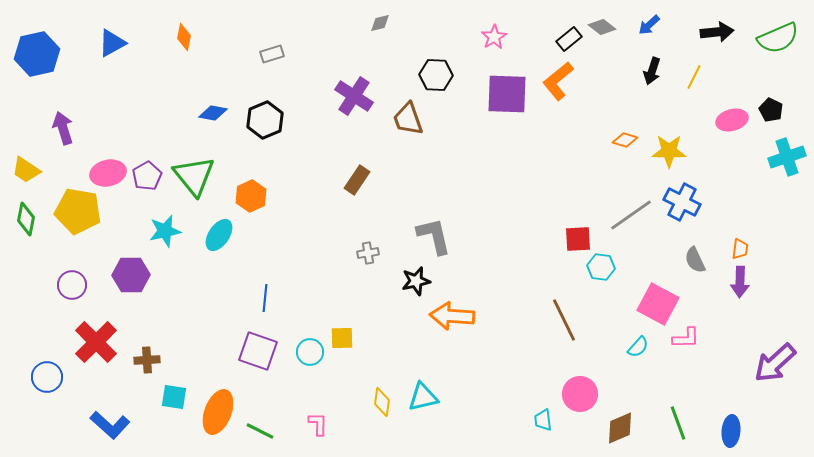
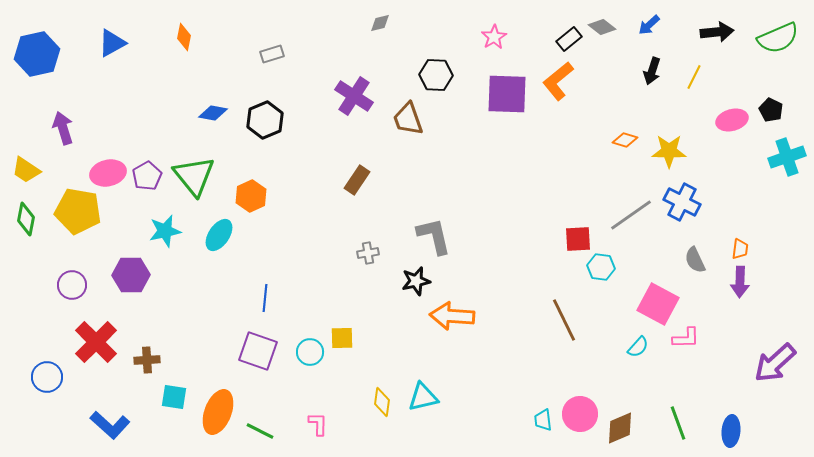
pink circle at (580, 394): moved 20 px down
